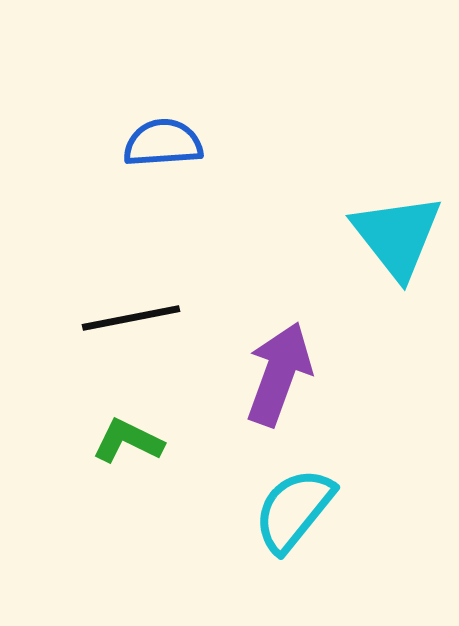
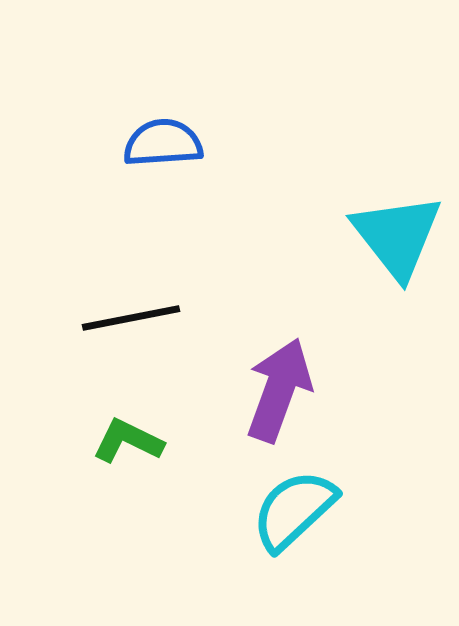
purple arrow: moved 16 px down
cyan semicircle: rotated 8 degrees clockwise
